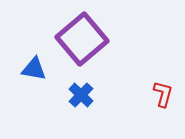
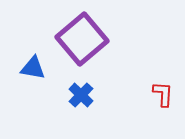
blue triangle: moved 1 px left, 1 px up
red L-shape: rotated 12 degrees counterclockwise
